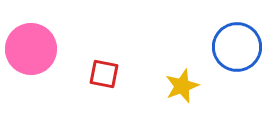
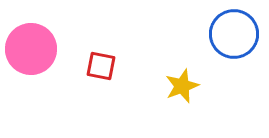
blue circle: moved 3 px left, 13 px up
red square: moved 3 px left, 8 px up
